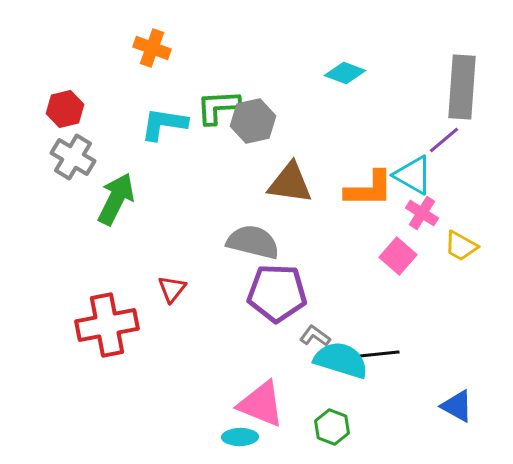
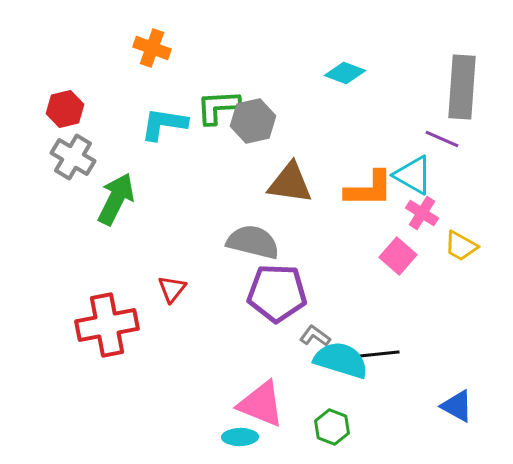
purple line: moved 2 px left, 1 px up; rotated 64 degrees clockwise
